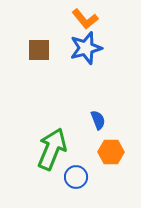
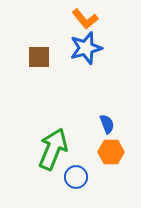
brown square: moved 7 px down
blue semicircle: moved 9 px right, 4 px down
green arrow: moved 1 px right
